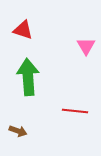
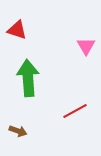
red triangle: moved 6 px left
green arrow: moved 1 px down
red line: rotated 35 degrees counterclockwise
